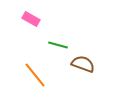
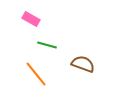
green line: moved 11 px left
orange line: moved 1 px right, 1 px up
